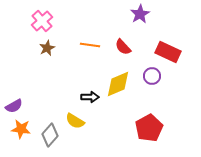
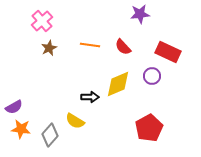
purple star: rotated 24 degrees clockwise
brown star: moved 2 px right
purple semicircle: moved 1 px down
